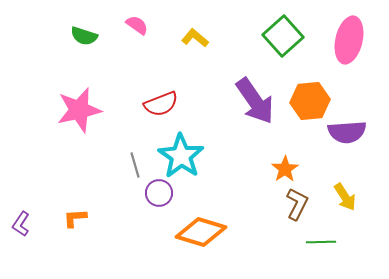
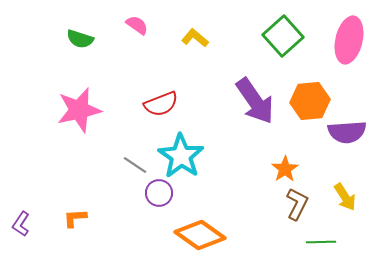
green semicircle: moved 4 px left, 3 px down
gray line: rotated 40 degrees counterclockwise
orange diamond: moved 1 px left, 3 px down; rotated 18 degrees clockwise
